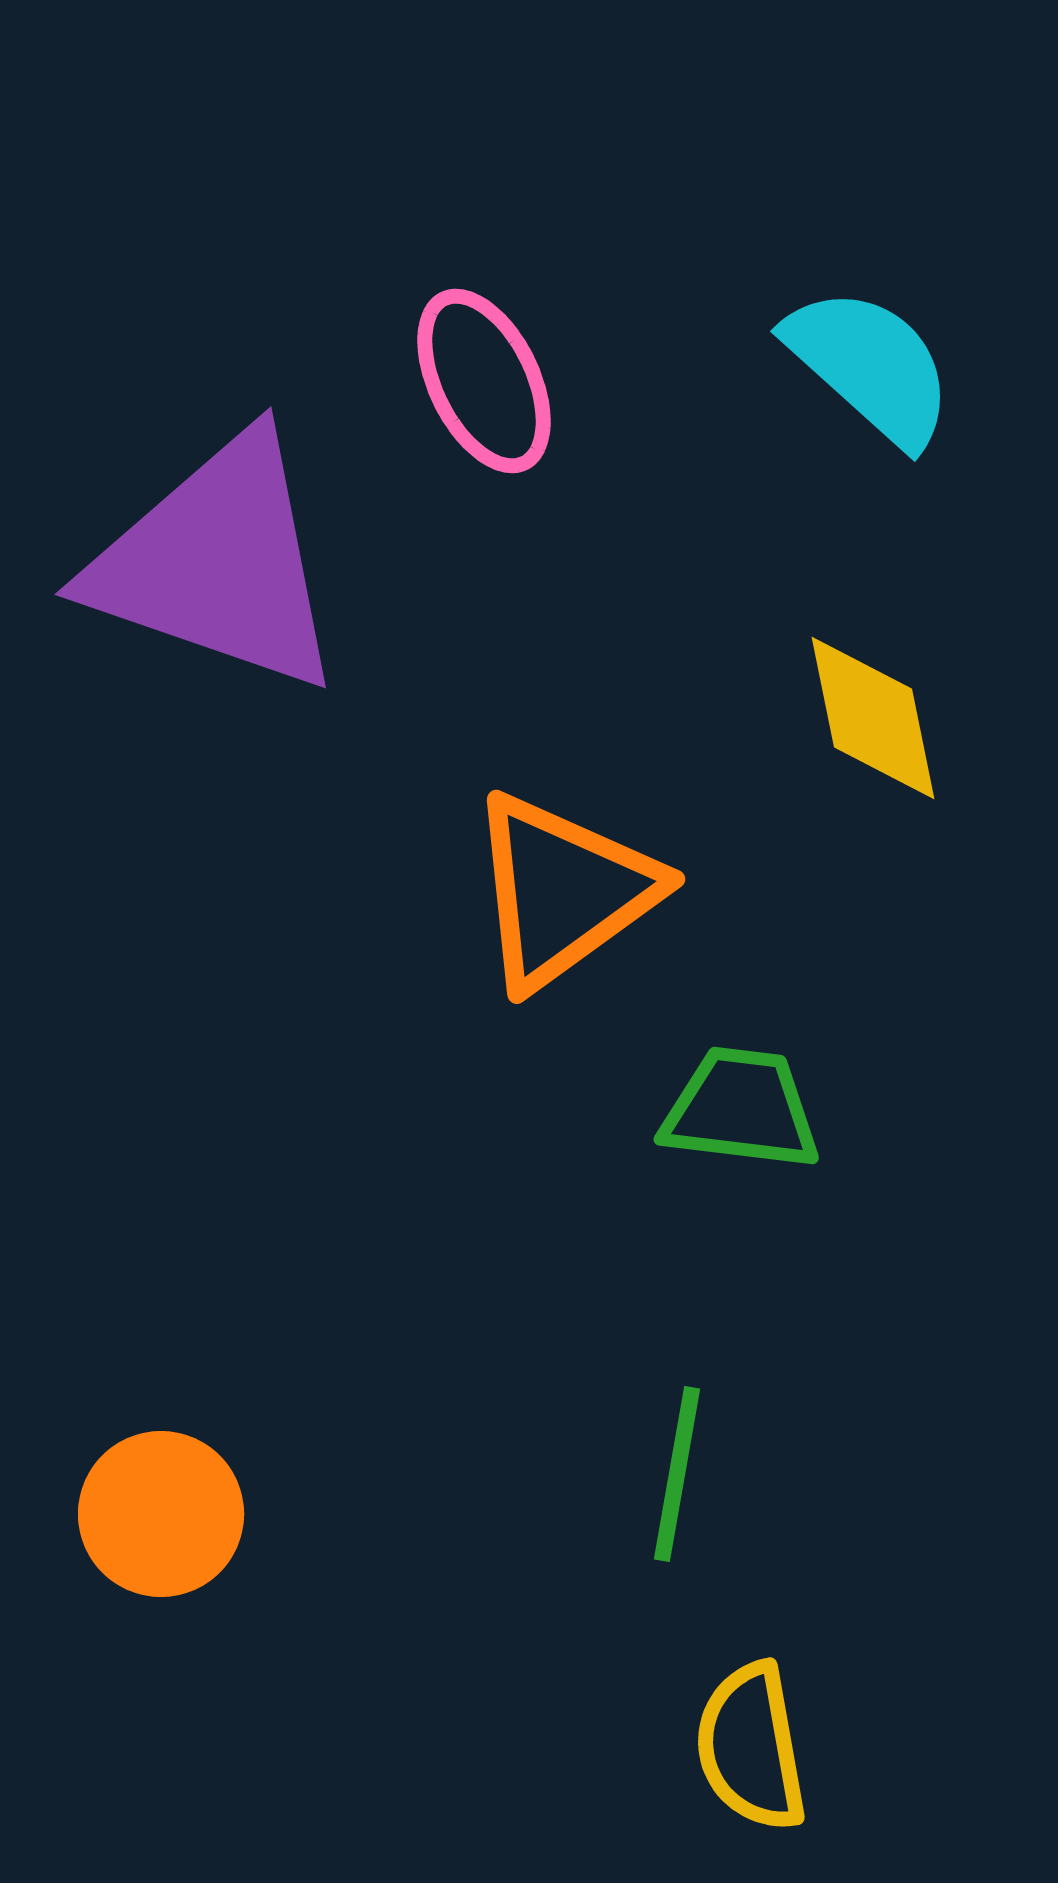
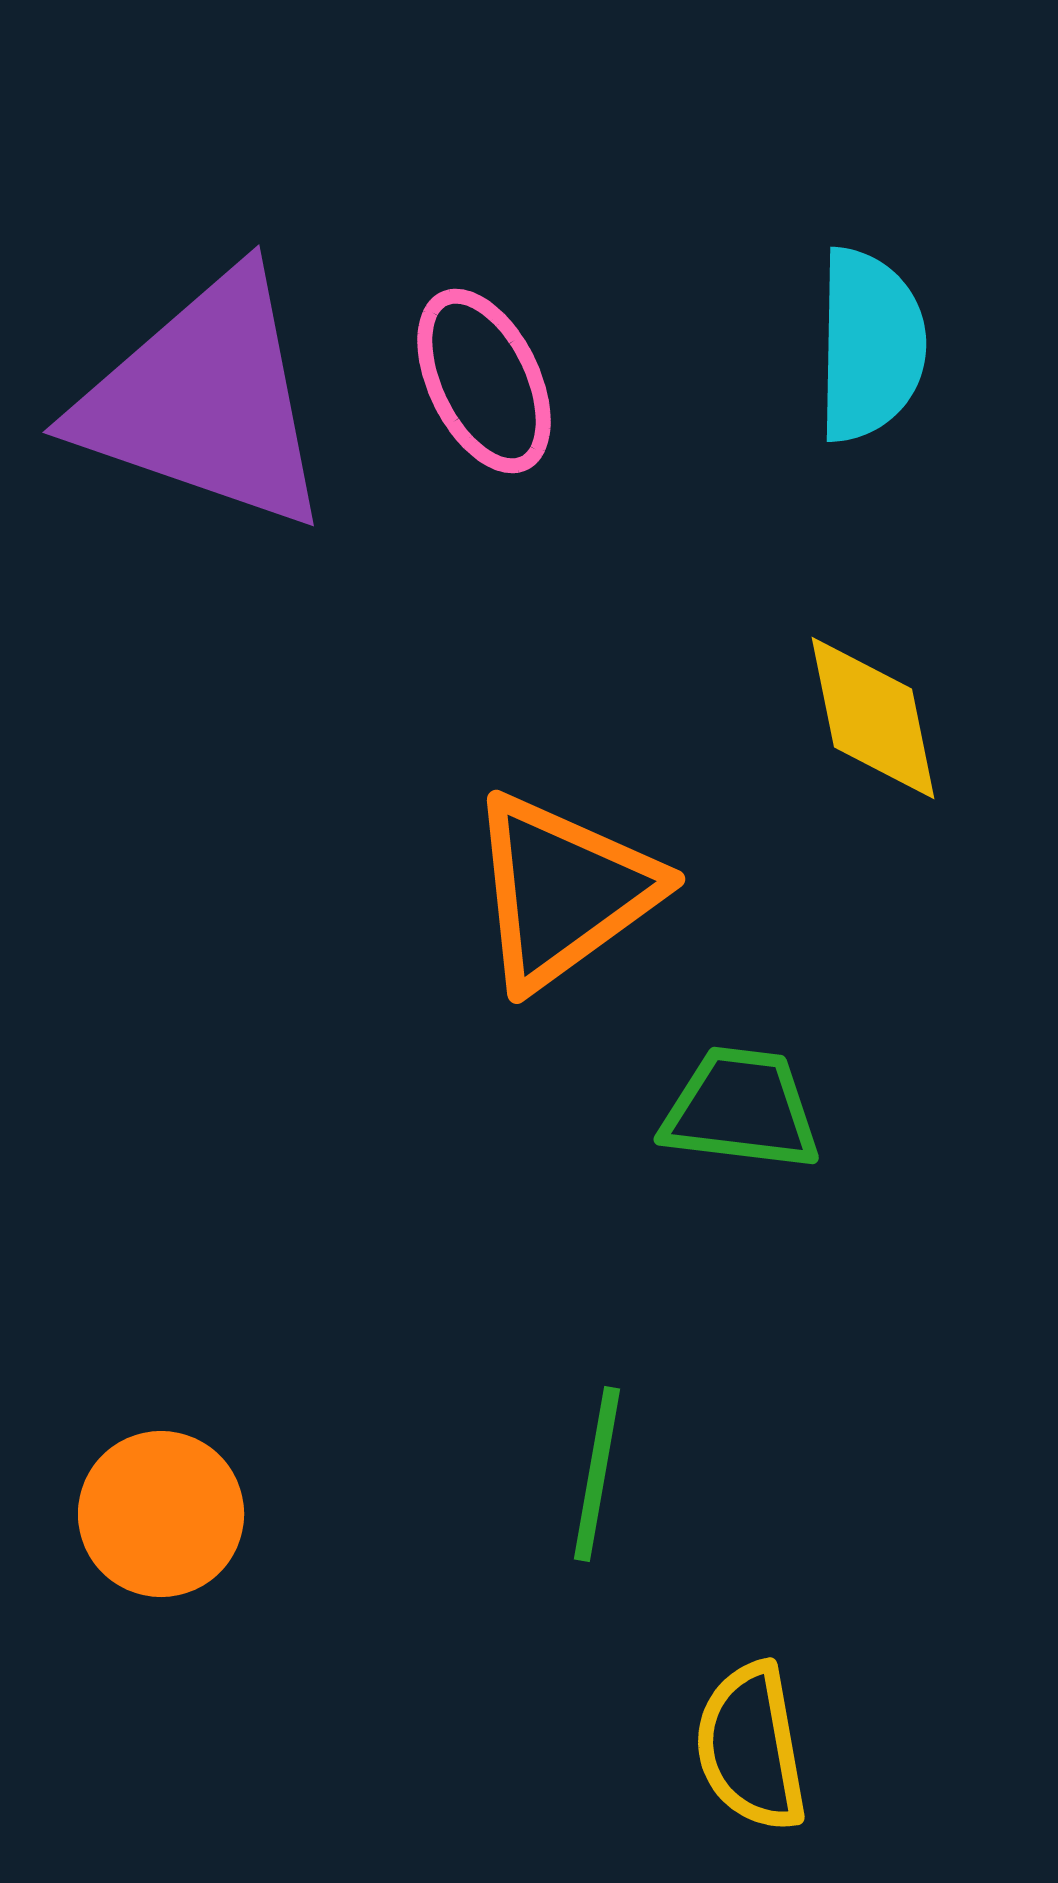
cyan semicircle: moved 21 px up; rotated 49 degrees clockwise
purple triangle: moved 12 px left, 162 px up
green line: moved 80 px left
